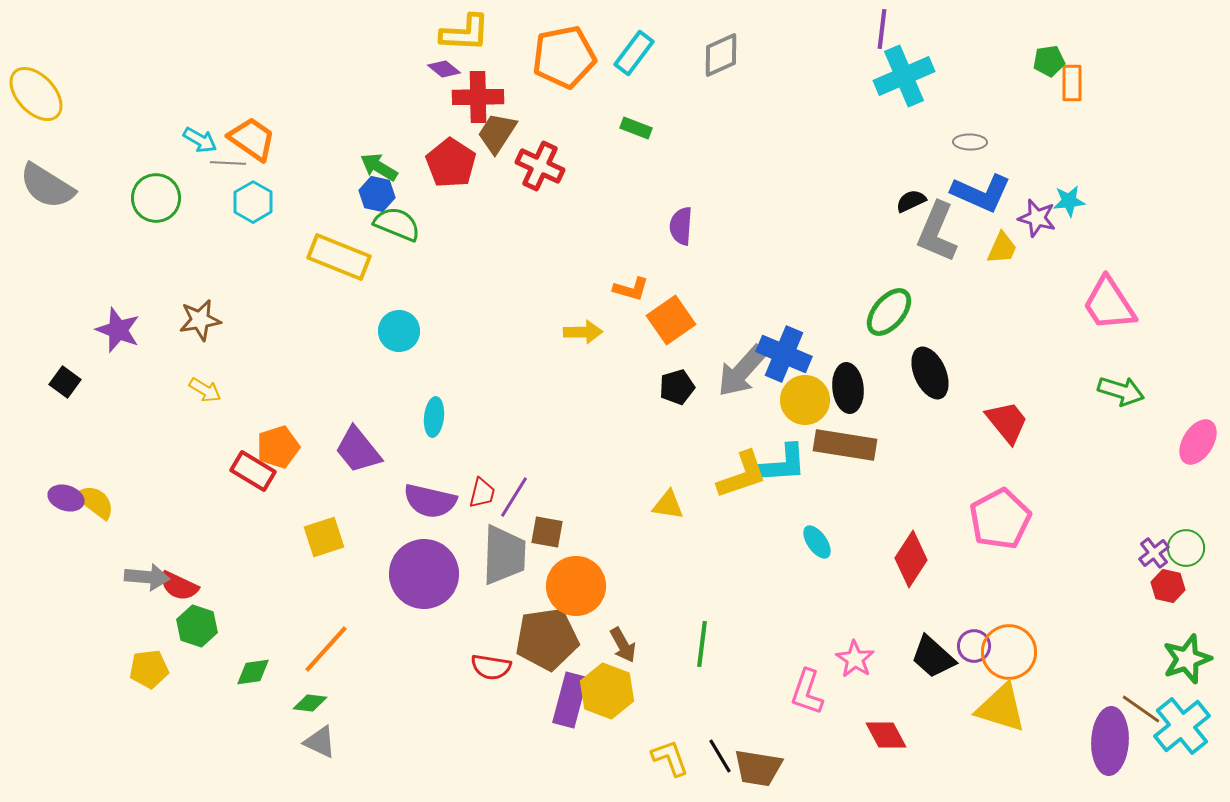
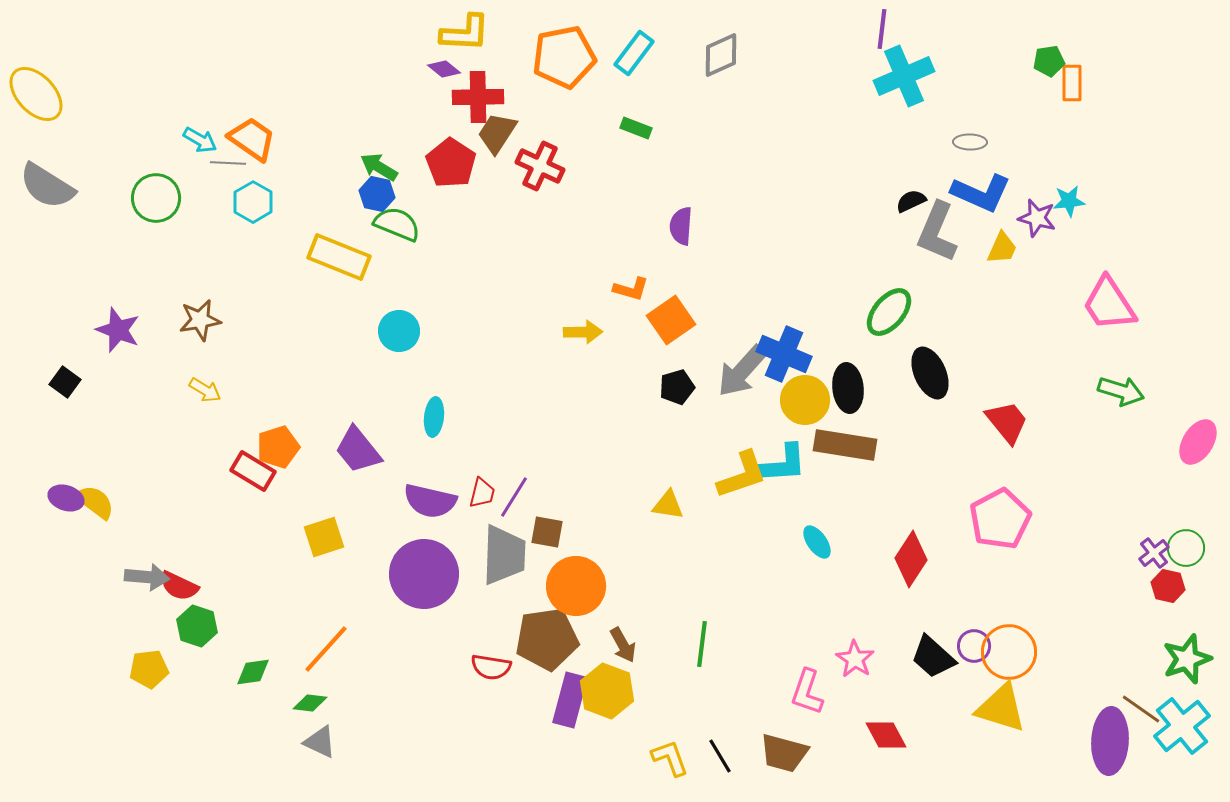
brown trapezoid at (758, 768): moved 26 px right, 15 px up; rotated 6 degrees clockwise
